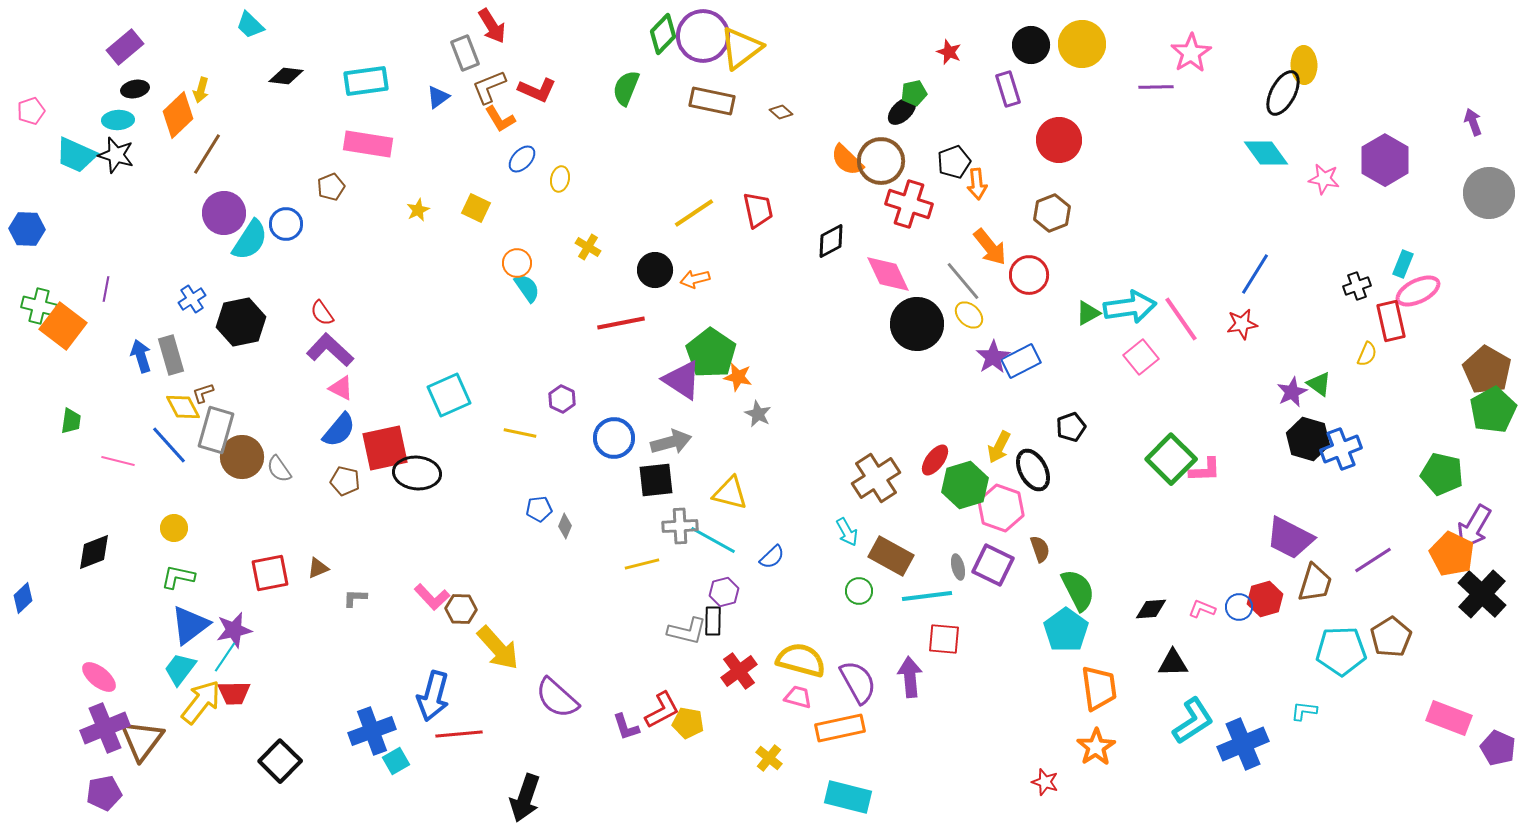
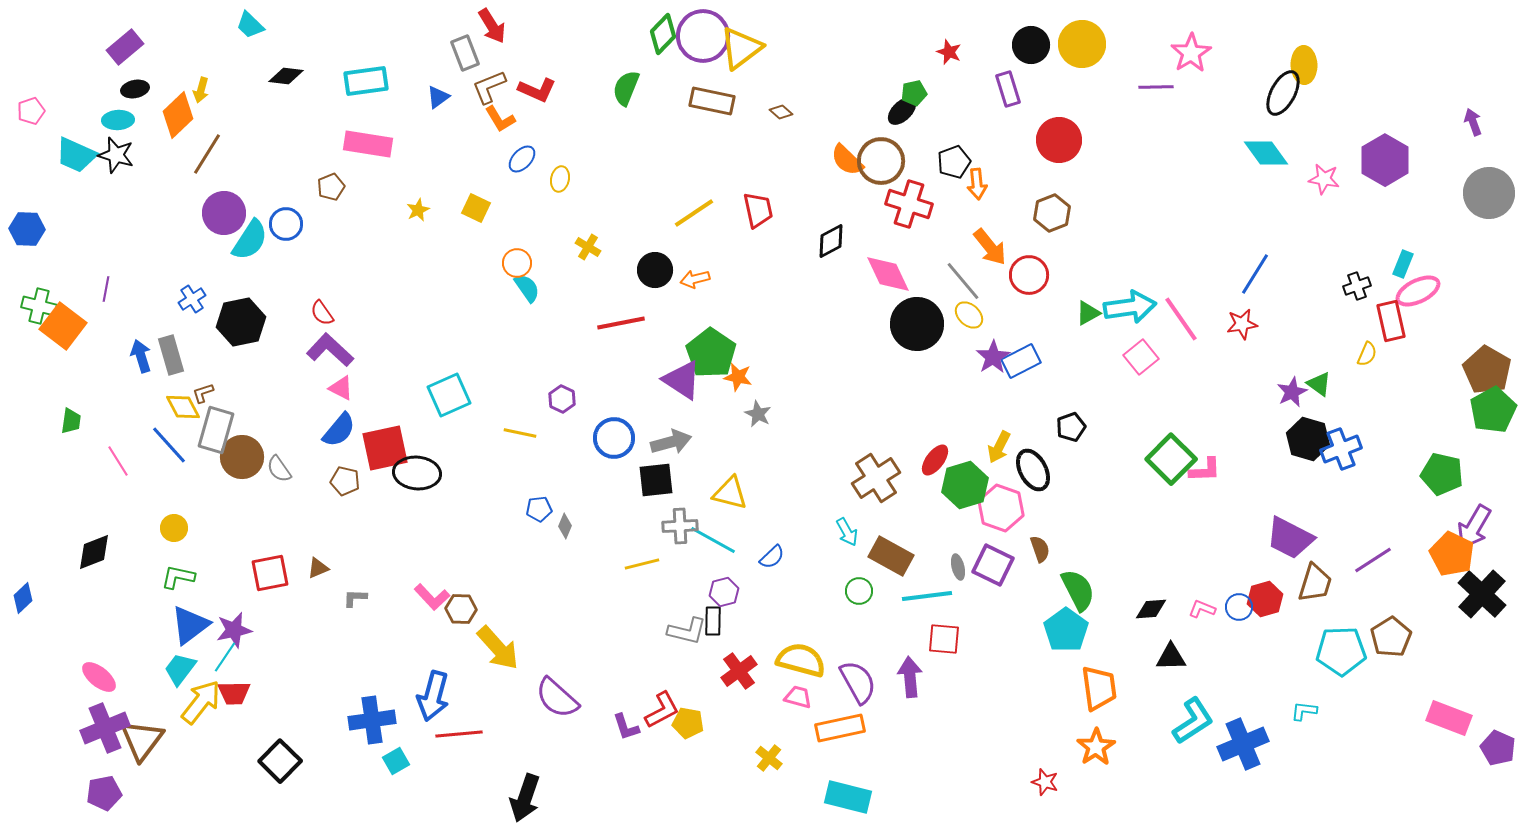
pink line at (118, 461): rotated 44 degrees clockwise
black triangle at (1173, 663): moved 2 px left, 6 px up
blue cross at (372, 731): moved 11 px up; rotated 12 degrees clockwise
